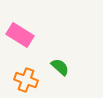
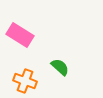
orange cross: moved 1 px left, 1 px down
